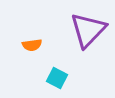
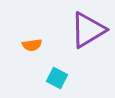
purple triangle: rotated 15 degrees clockwise
